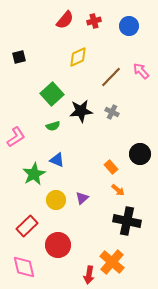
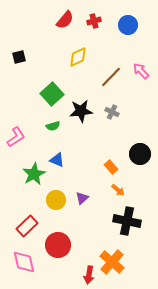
blue circle: moved 1 px left, 1 px up
pink diamond: moved 5 px up
